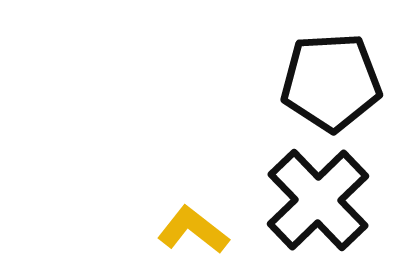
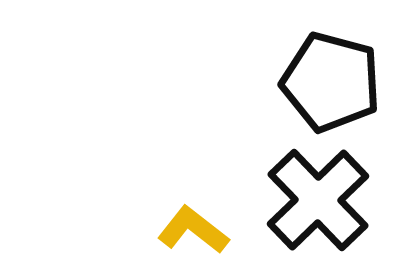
black pentagon: rotated 18 degrees clockwise
